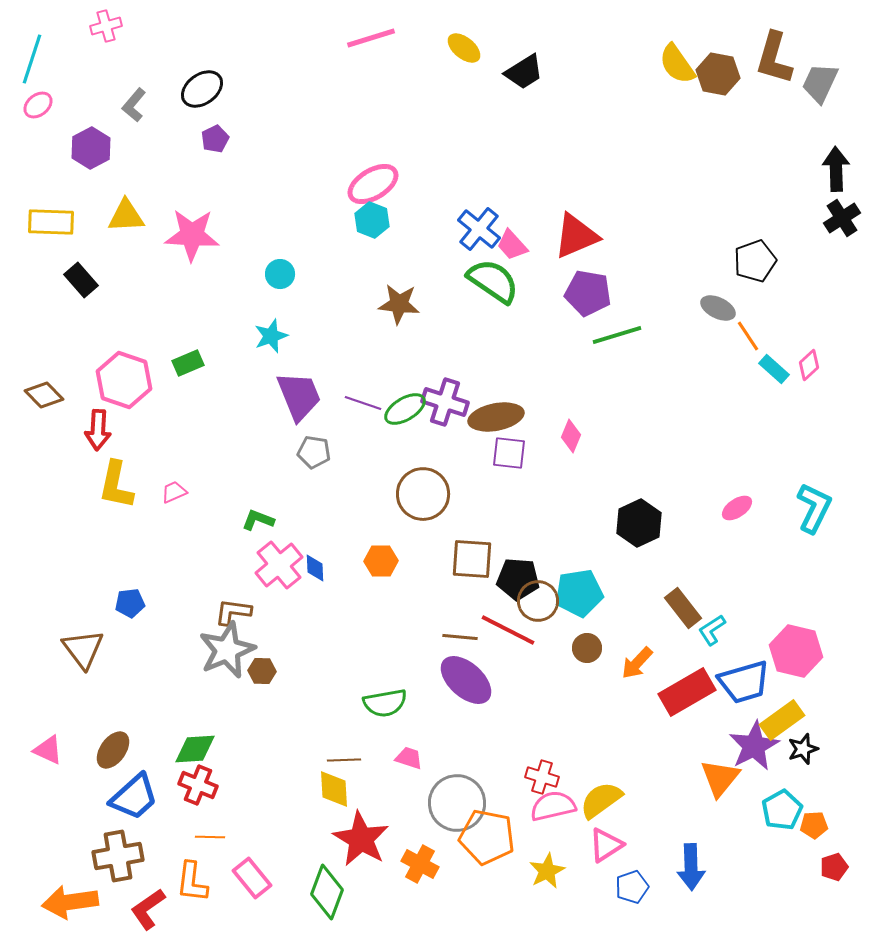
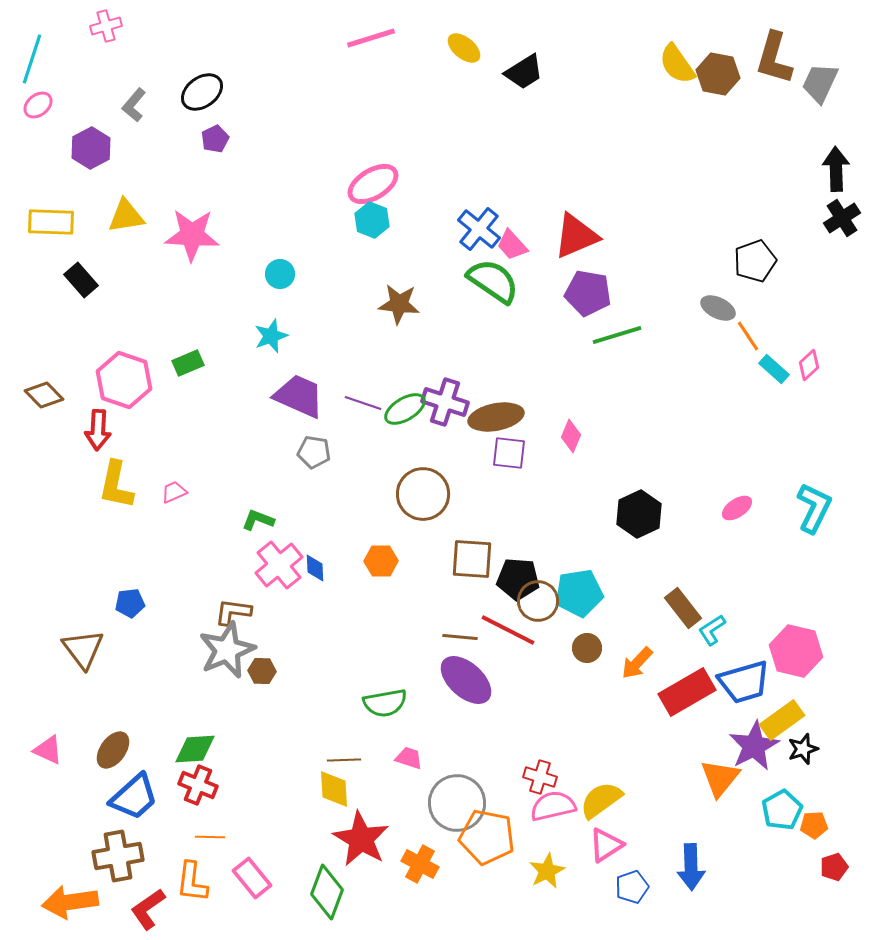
black ellipse at (202, 89): moved 3 px down
yellow triangle at (126, 216): rotated 6 degrees counterclockwise
purple trapezoid at (299, 396): rotated 44 degrees counterclockwise
black hexagon at (639, 523): moved 9 px up
red cross at (542, 777): moved 2 px left
